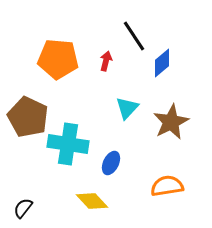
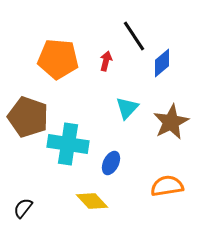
brown pentagon: rotated 6 degrees counterclockwise
